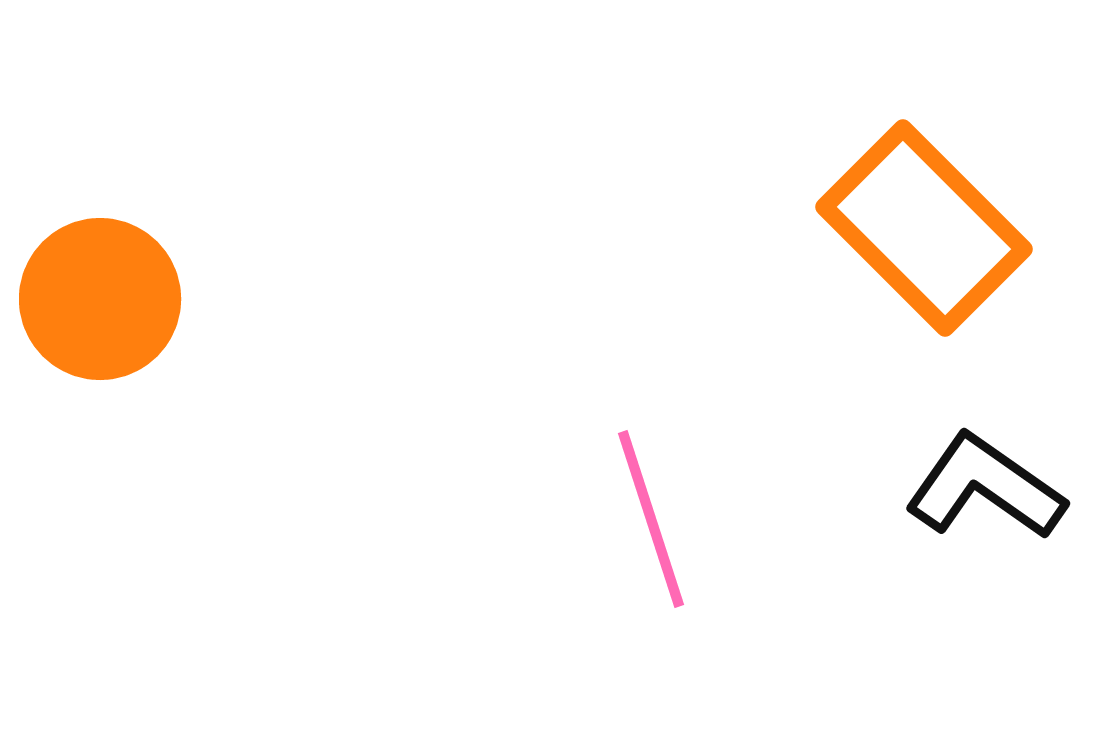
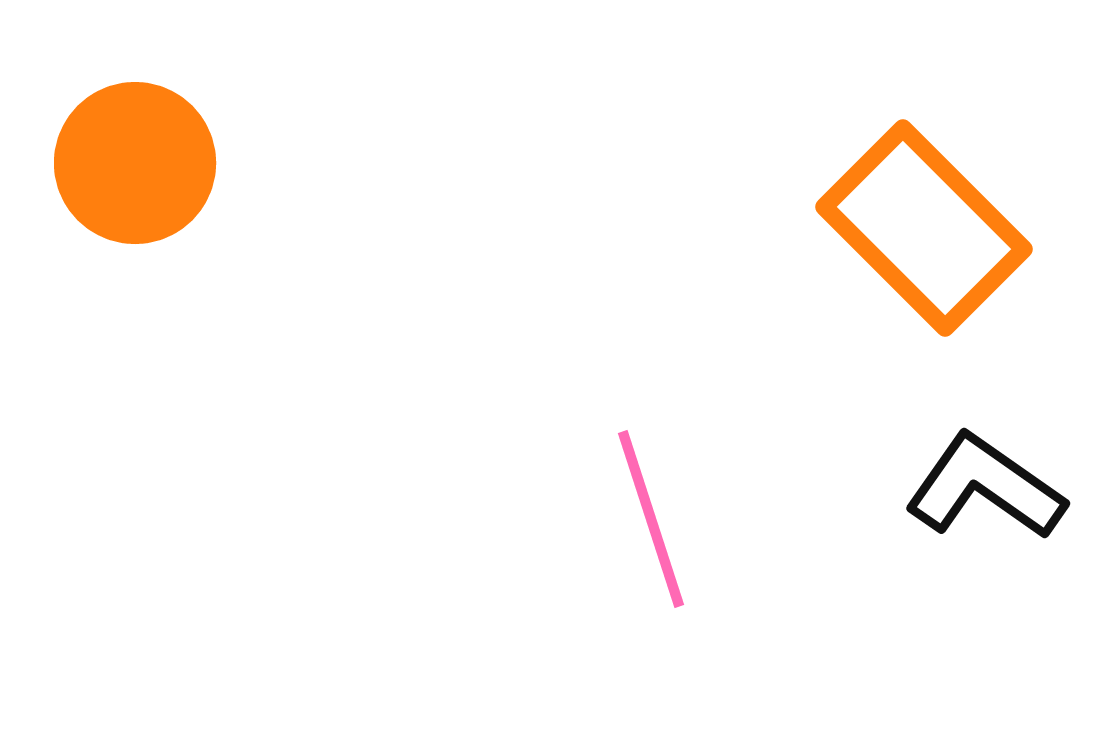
orange circle: moved 35 px right, 136 px up
